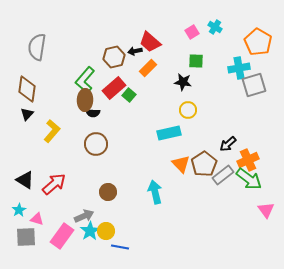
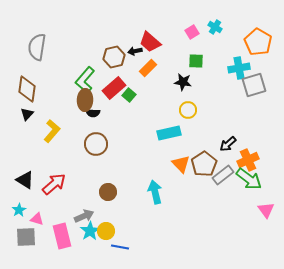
pink rectangle at (62, 236): rotated 50 degrees counterclockwise
